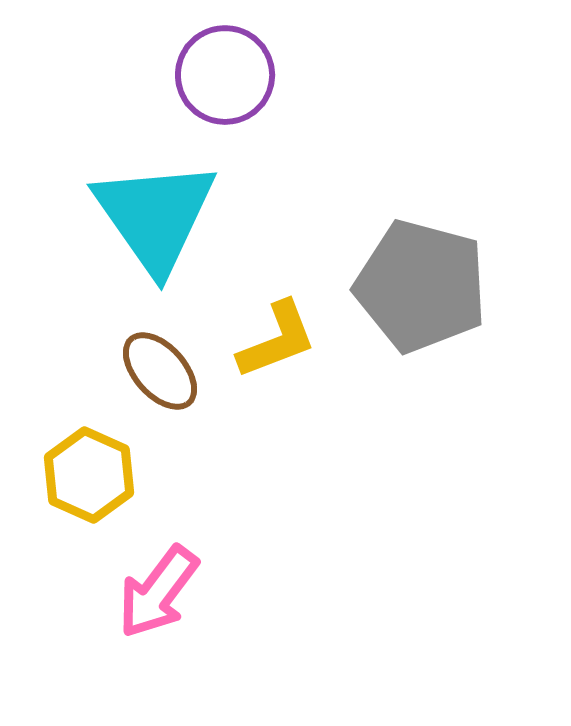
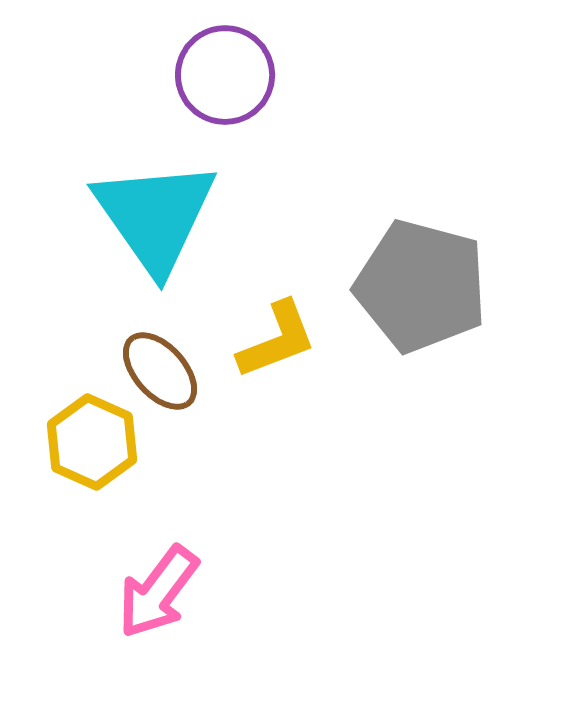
yellow hexagon: moved 3 px right, 33 px up
